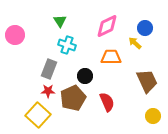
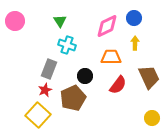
blue circle: moved 11 px left, 10 px up
pink circle: moved 14 px up
yellow arrow: rotated 48 degrees clockwise
brown trapezoid: moved 2 px right, 4 px up
red star: moved 3 px left, 1 px up; rotated 24 degrees counterclockwise
red semicircle: moved 11 px right, 17 px up; rotated 60 degrees clockwise
yellow circle: moved 1 px left, 2 px down
